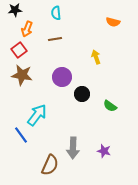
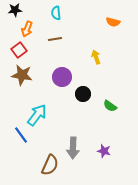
black circle: moved 1 px right
